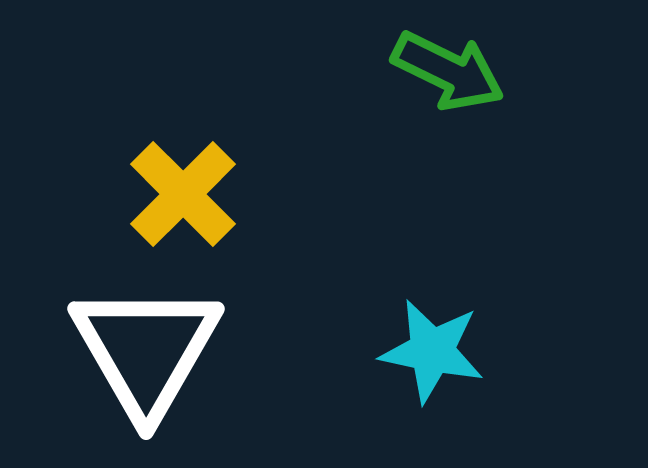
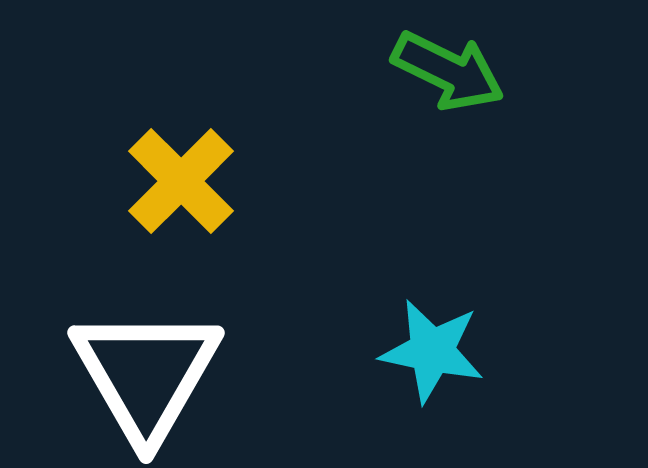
yellow cross: moved 2 px left, 13 px up
white triangle: moved 24 px down
